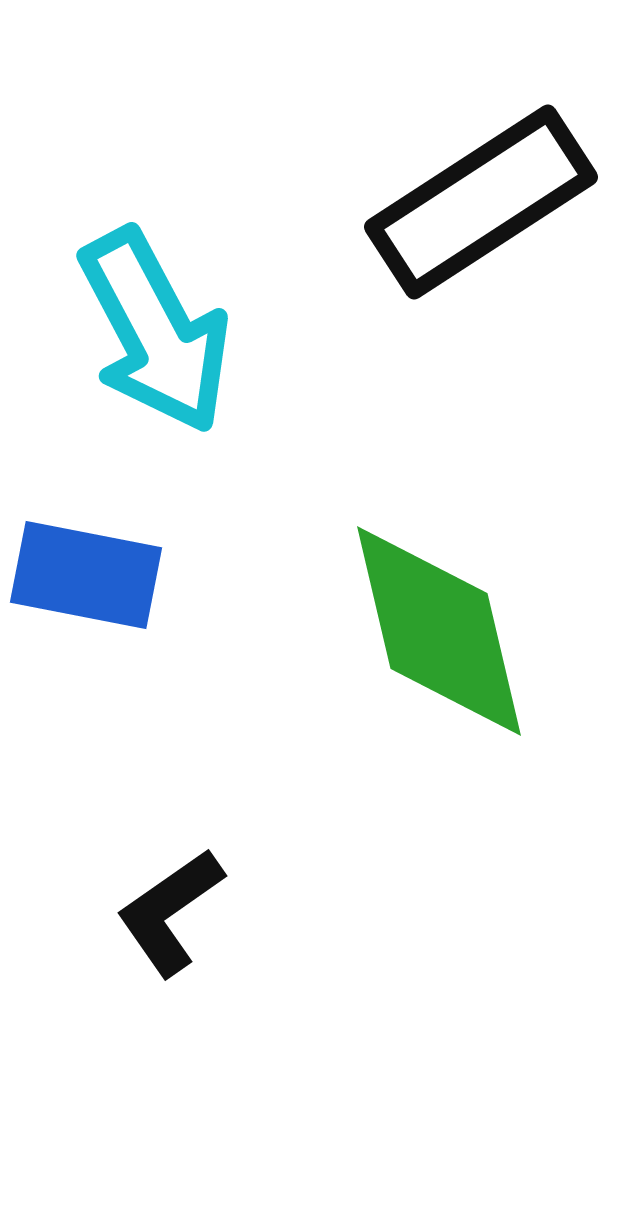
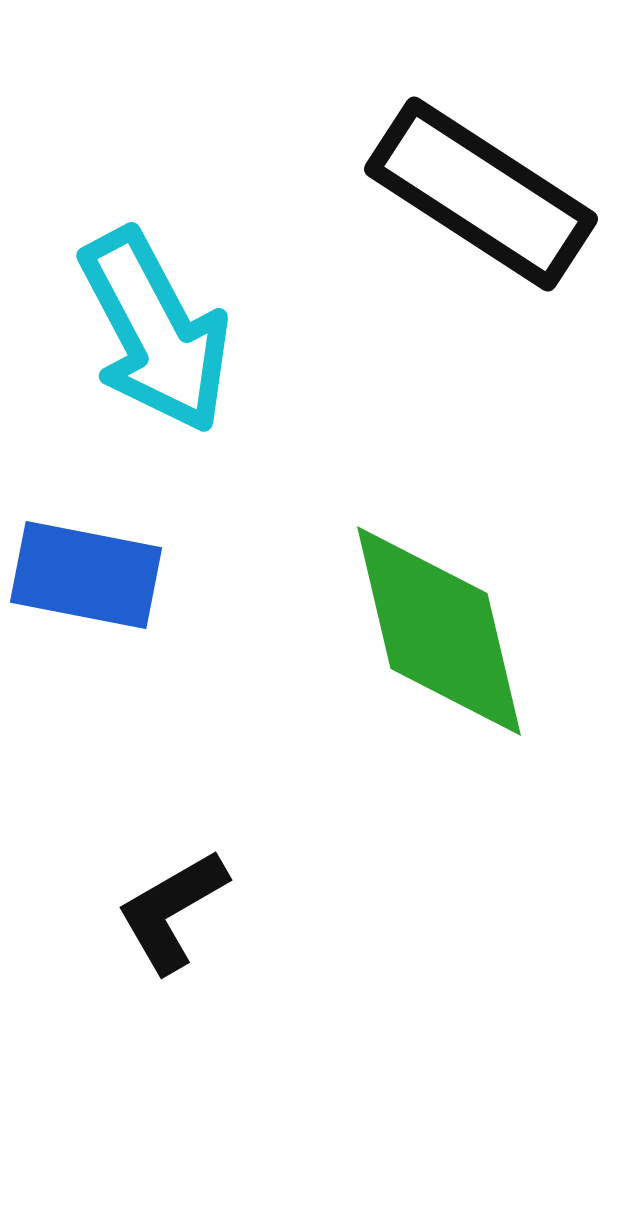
black rectangle: moved 8 px up; rotated 66 degrees clockwise
black L-shape: moved 2 px right, 1 px up; rotated 5 degrees clockwise
